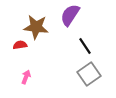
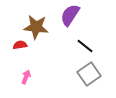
black line: rotated 18 degrees counterclockwise
